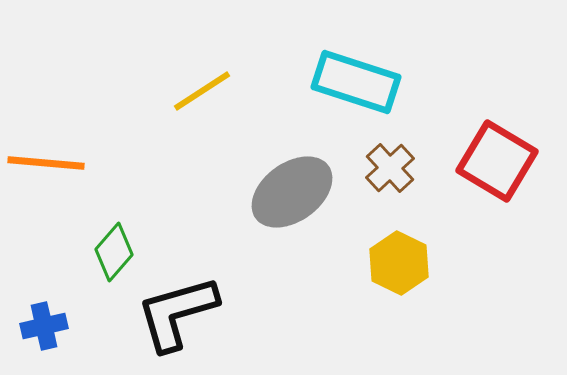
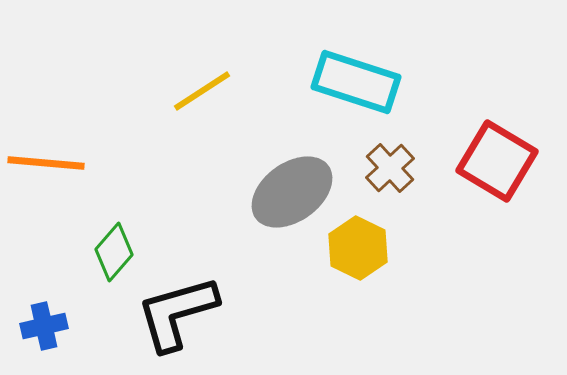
yellow hexagon: moved 41 px left, 15 px up
